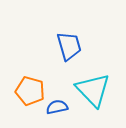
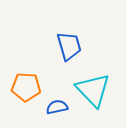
orange pentagon: moved 4 px left, 4 px up; rotated 12 degrees counterclockwise
